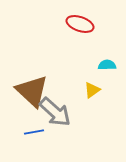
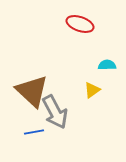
gray arrow: rotated 20 degrees clockwise
